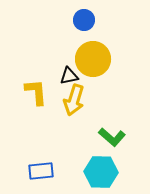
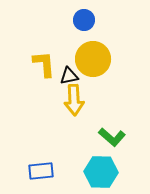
yellow L-shape: moved 8 px right, 28 px up
yellow arrow: rotated 20 degrees counterclockwise
